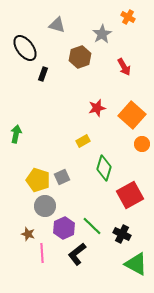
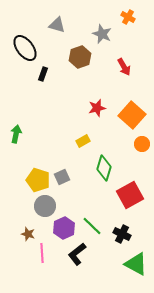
gray star: rotated 18 degrees counterclockwise
